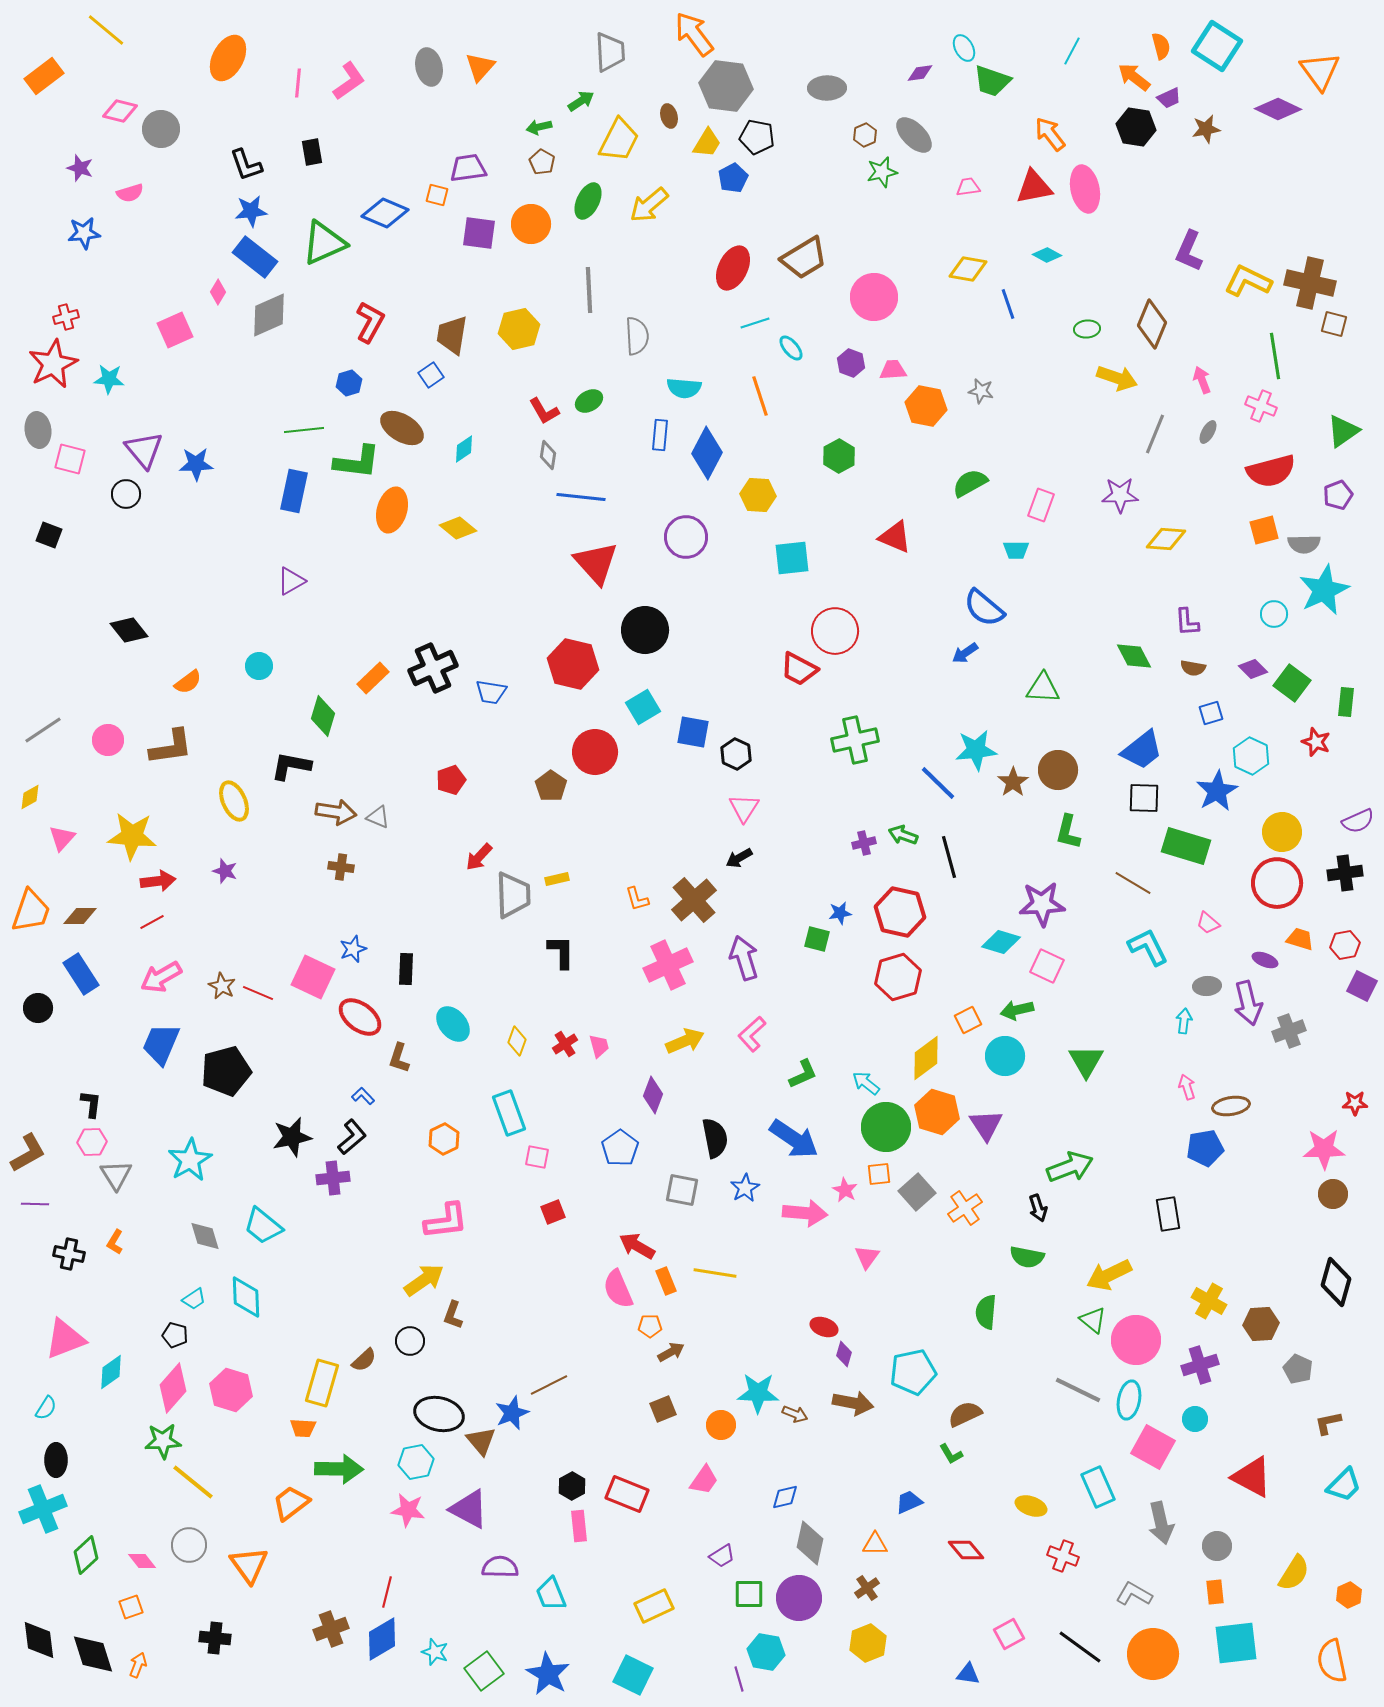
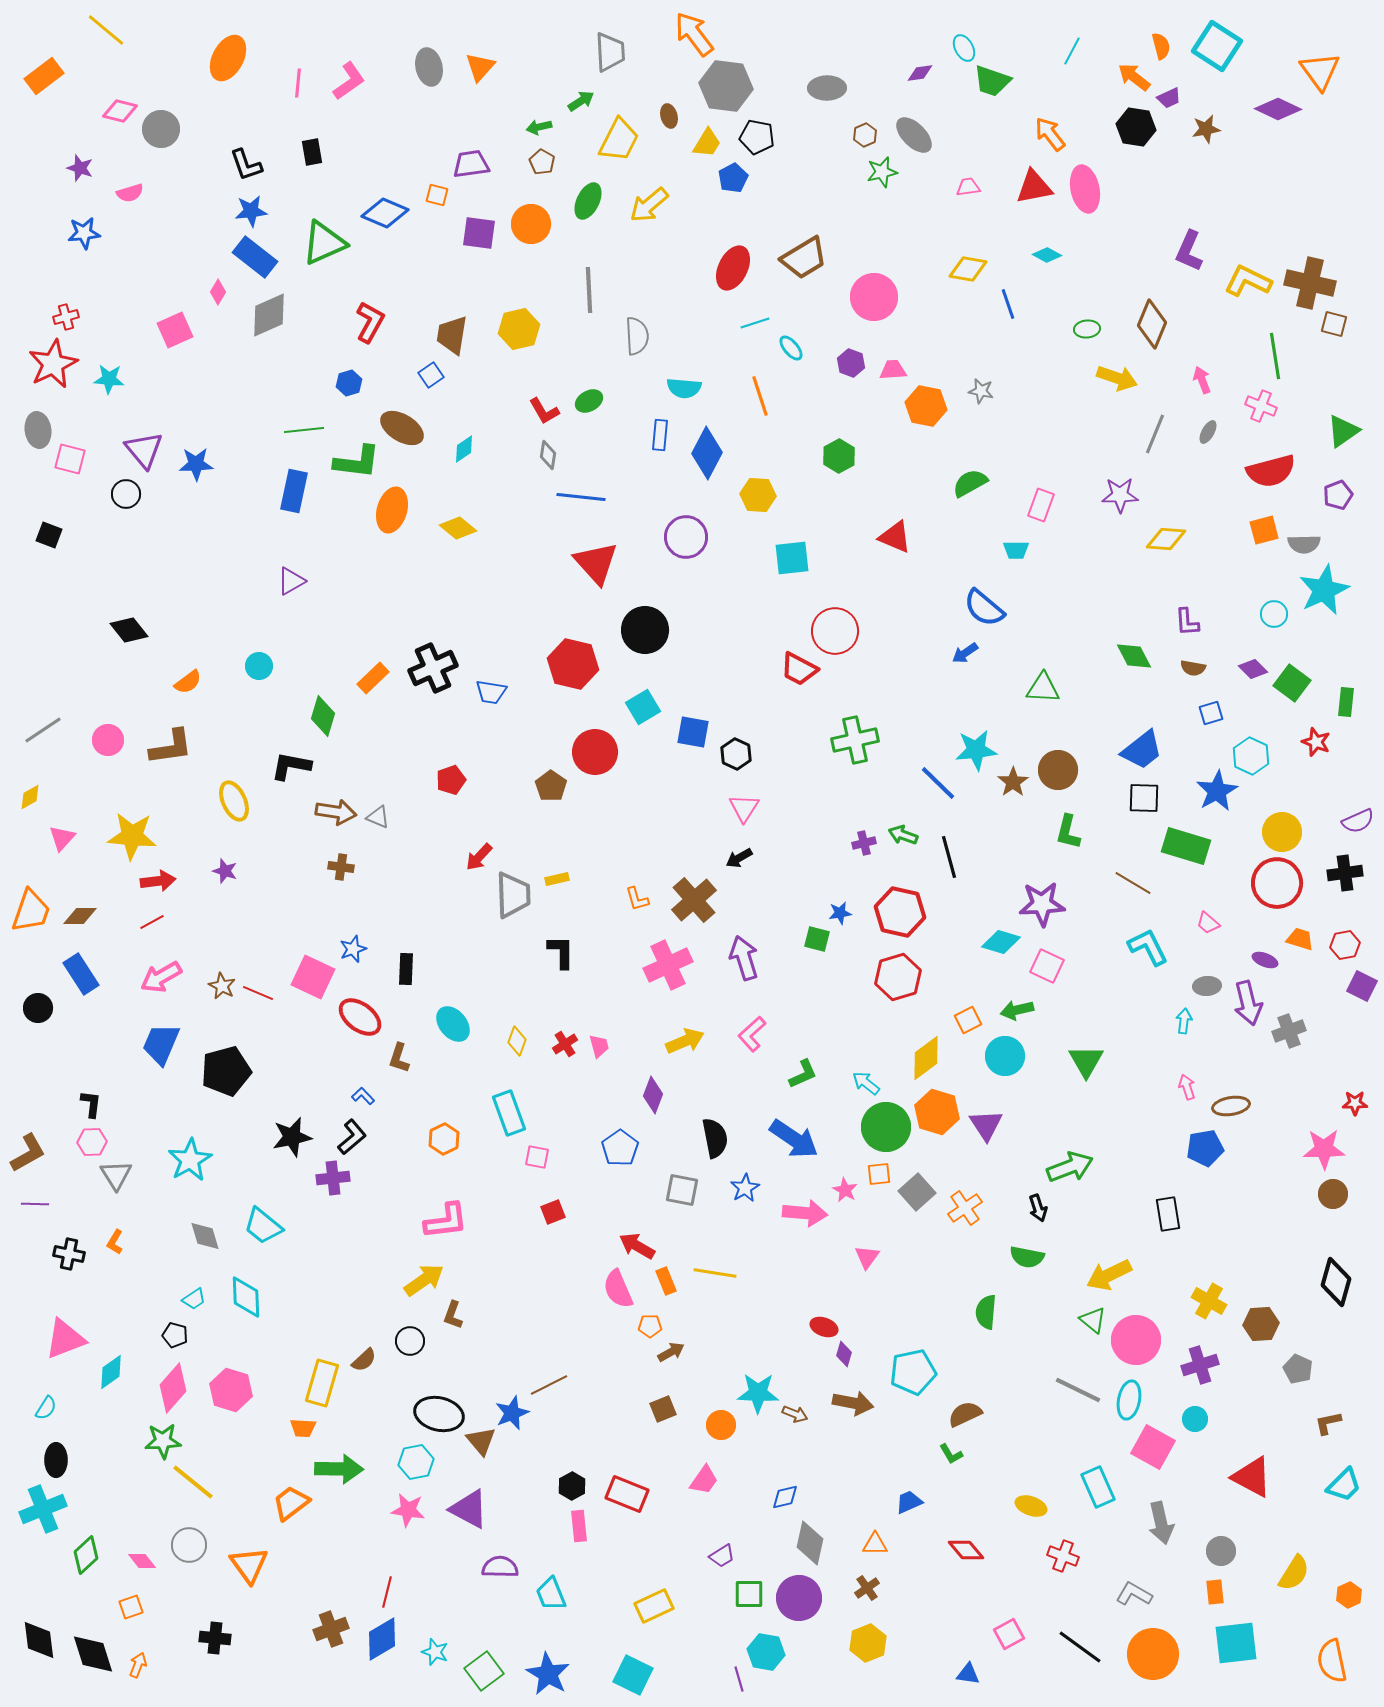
purple trapezoid at (468, 168): moved 3 px right, 4 px up
gray circle at (1217, 1546): moved 4 px right, 5 px down
